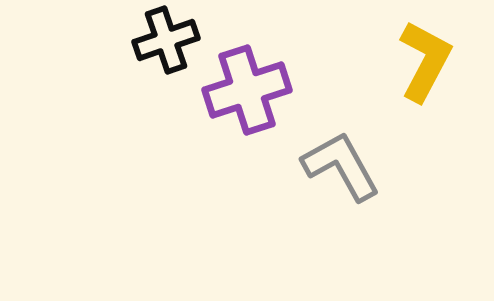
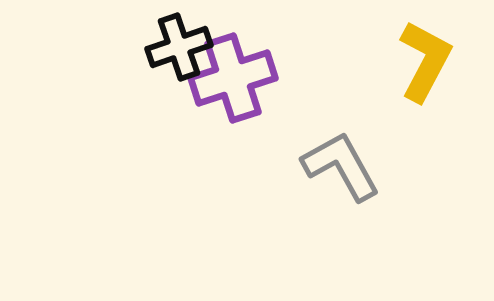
black cross: moved 13 px right, 7 px down
purple cross: moved 14 px left, 12 px up
